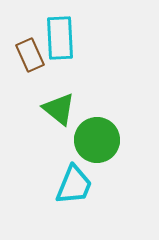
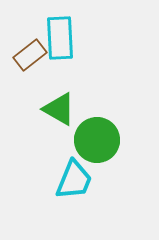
brown rectangle: rotated 76 degrees clockwise
green triangle: rotated 9 degrees counterclockwise
cyan trapezoid: moved 5 px up
